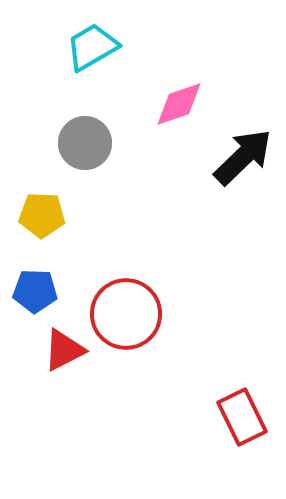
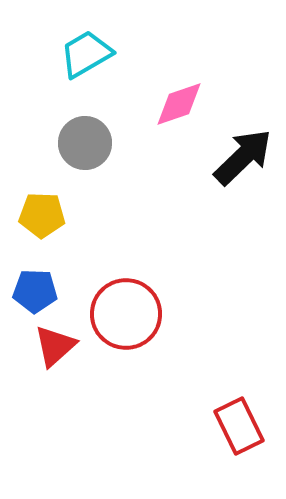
cyan trapezoid: moved 6 px left, 7 px down
red triangle: moved 9 px left, 4 px up; rotated 15 degrees counterclockwise
red rectangle: moved 3 px left, 9 px down
